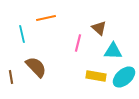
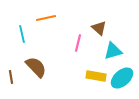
cyan triangle: rotated 18 degrees counterclockwise
cyan ellipse: moved 2 px left, 1 px down
